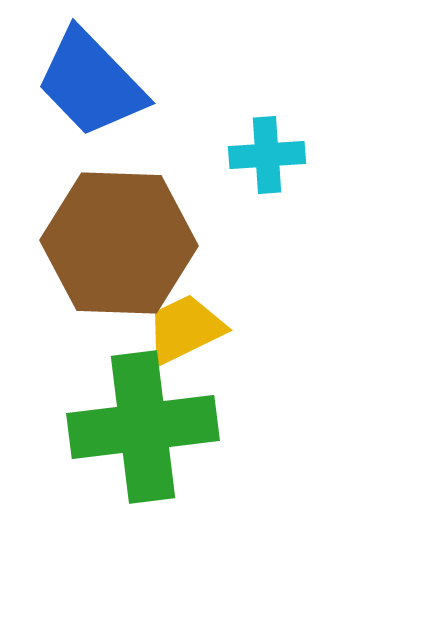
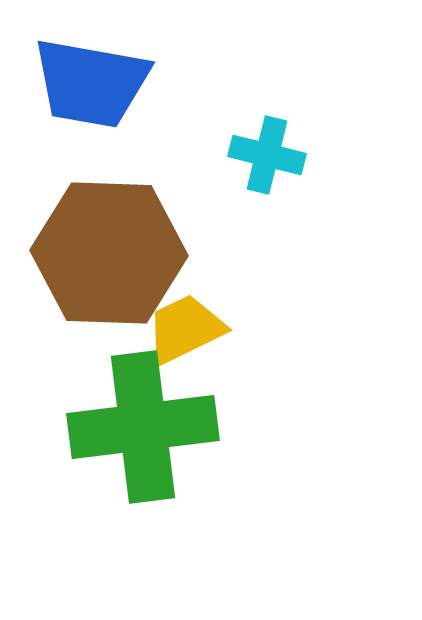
blue trapezoid: rotated 36 degrees counterclockwise
cyan cross: rotated 18 degrees clockwise
brown hexagon: moved 10 px left, 10 px down
